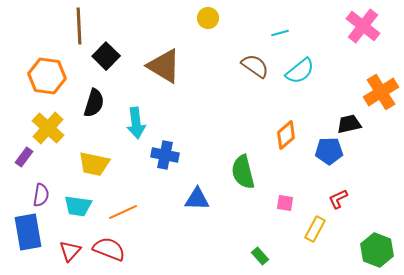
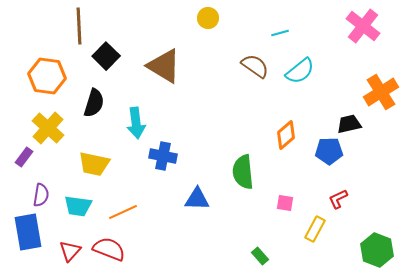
blue cross: moved 2 px left, 1 px down
green semicircle: rotated 8 degrees clockwise
